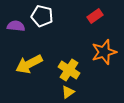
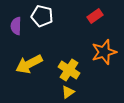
purple semicircle: rotated 96 degrees counterclockwise
